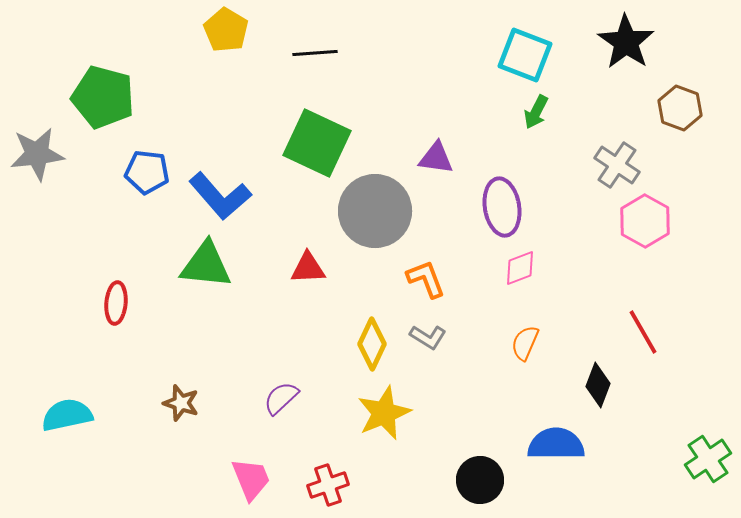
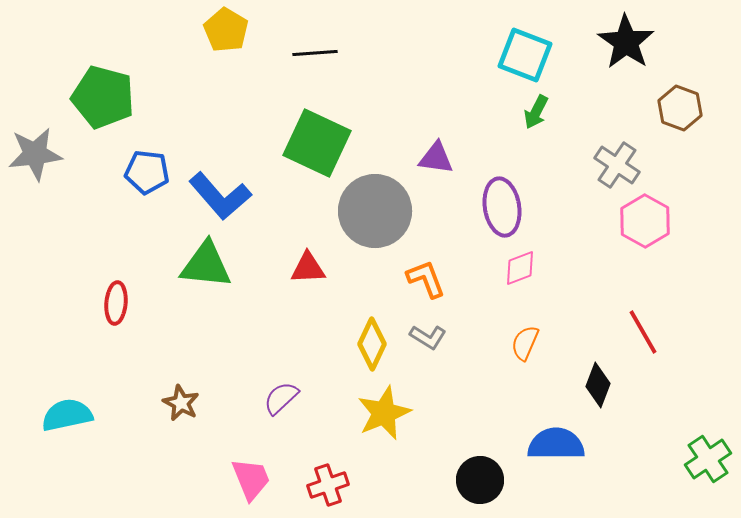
gray star: moved 2 px left
brown star: rotated 9 degrees clockwise
